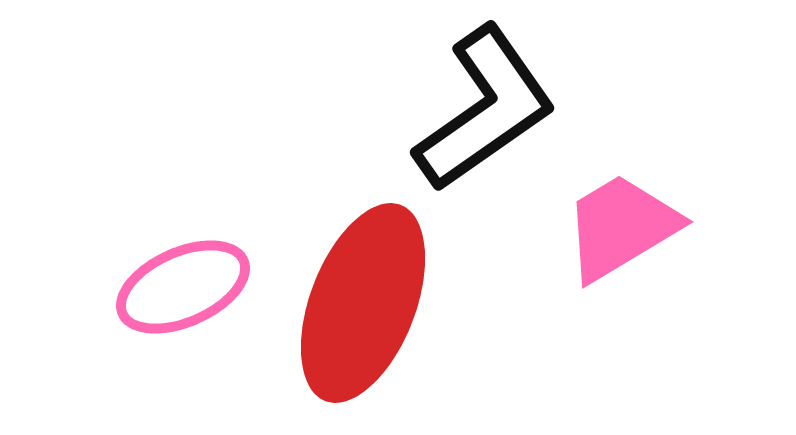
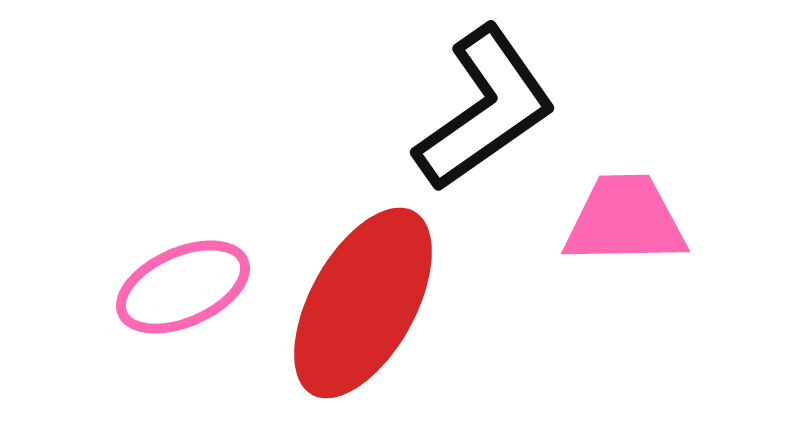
pink trapezoid: moved 4 px right, 7 px up; rotated 30 degrees clockwise
red ellipse: rotated 8 degrees clockwise
